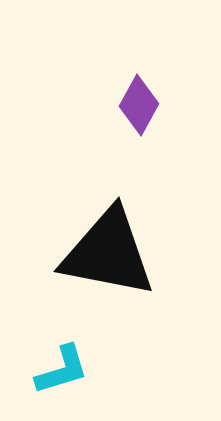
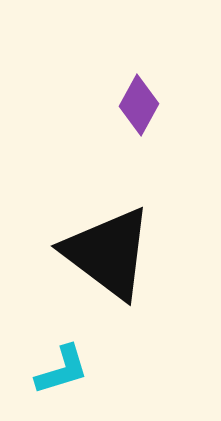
black triangle: rotated 26 degrees clockwise
